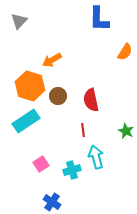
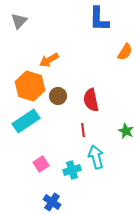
orange arrow: moved 3 px left
